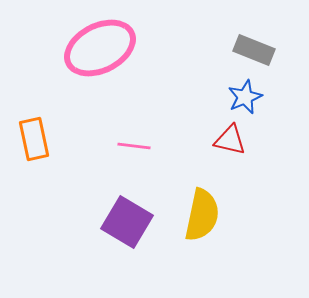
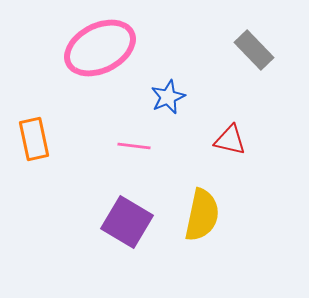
gray rectangle: rotated 24 degrees clockwise
blue star: moved 77 px left
